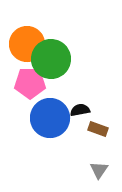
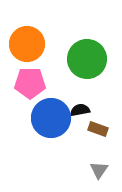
green circle: moved 36 px right
blue circle: moved 1 px right
